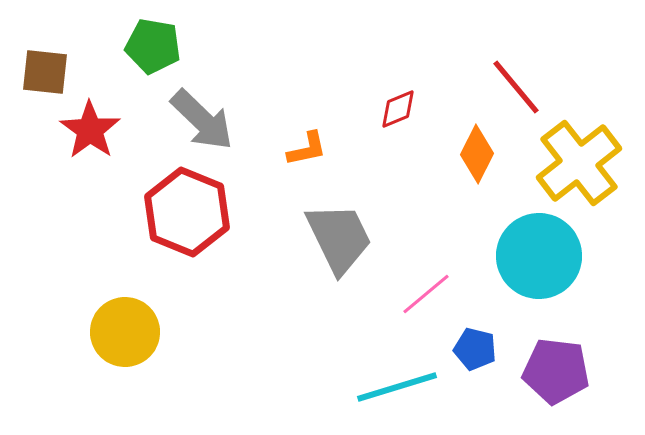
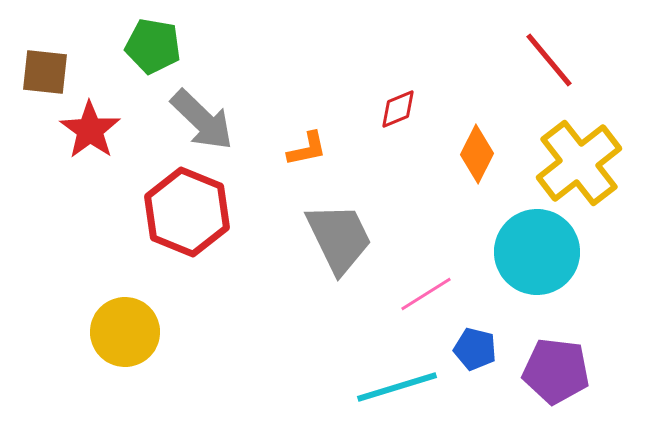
red line: moved 33 px right, 27 px up
cyan circle: moved 2 px left, 4 px up
pink line: rotated 8 degrees clockwise
